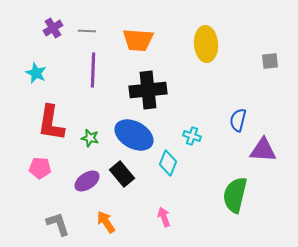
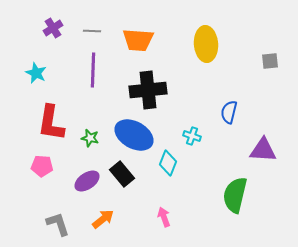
gray line: moved 5 px right
blue semicircle: moved 9 px left, 8 px up
pink pentagon: moved 2 px right, 2 px up
orange arrow: moved 3 px left, 3 px up; rotated 85 degrees clockwise
